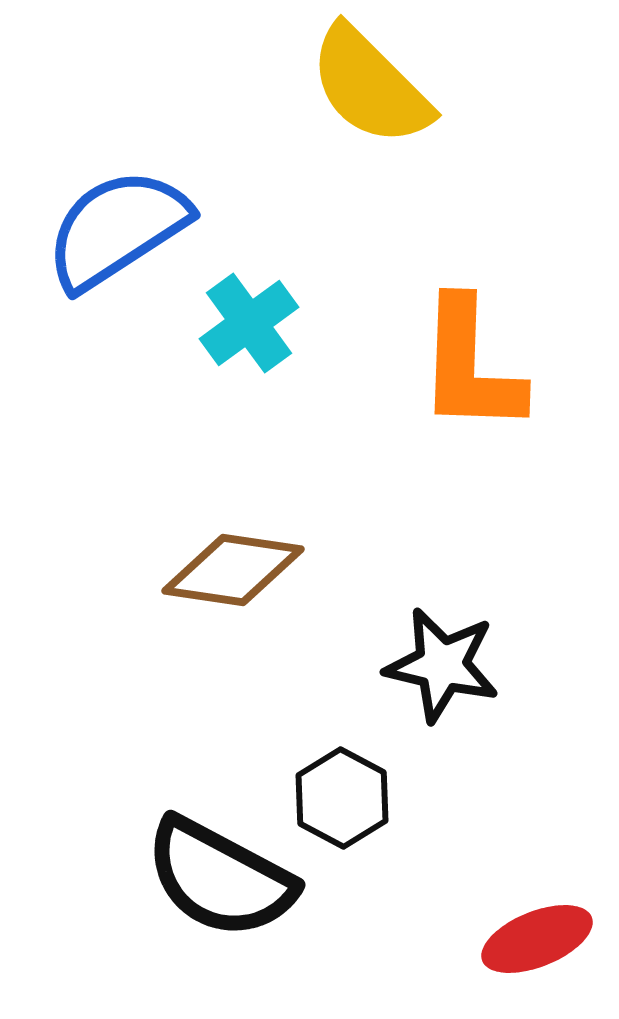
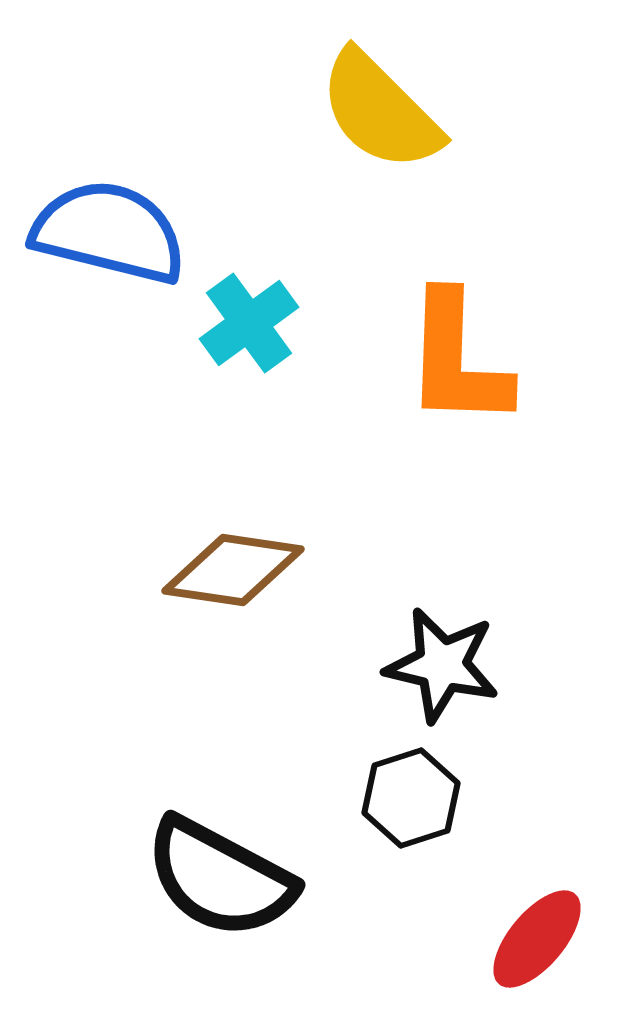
yellow semicircle: moved 10 px right, 25 px down
blue semicircle: moved 8 px left, 3 px down; rotated 47 degrees clockwise
orange L-shape: moved 13 px left, 6 px up
black hexagon: moved 69 px right; rotated 14 degrees clockwise
red ellipse: rotated 28 degrees counterclockwise
